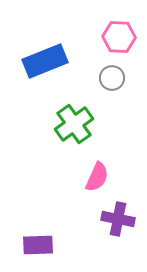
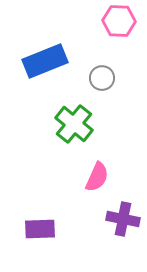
pink hexagon: moved 16 px up
gray circle: moved 10 px left
green cross: rotated 15 degrees counterclockwise
purple cross: moved 5 px right
purple rectangle: moved 2 px right, 16 px up
